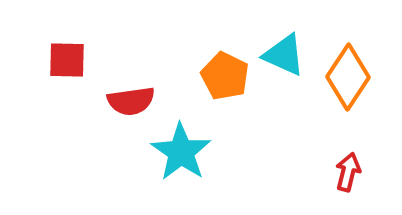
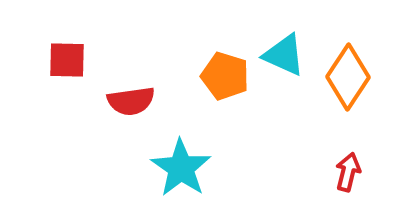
orange pentagon: rotated 9 degrees counterclockwise
cyan star: moved 16 px down
